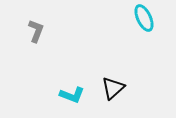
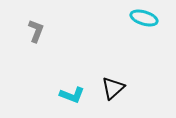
cyan ellipse: rotated 48 degrees counterclockwise
